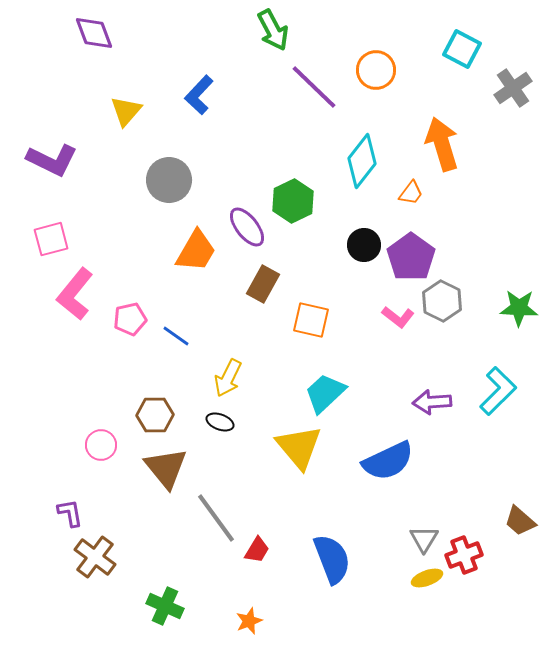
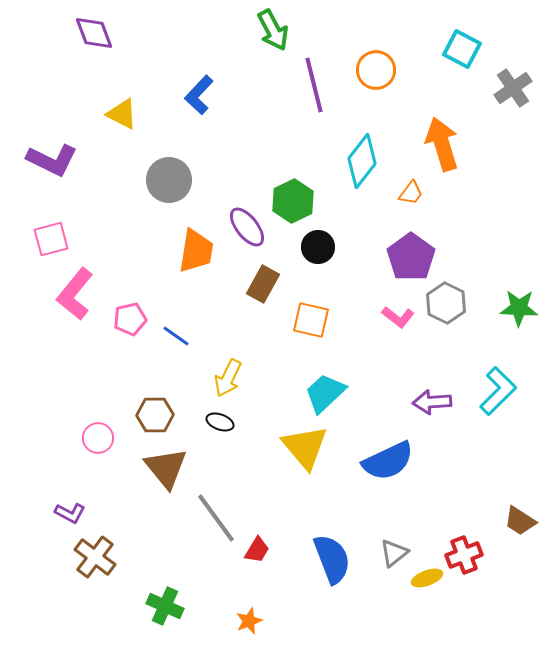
purple line at (314, 87): moved 2 px up; rotated 32 degrees clockwise
yellow triangle at (126, 111): moved 4 px left, 3 px down; rotated 44 degrees counterclockwise
black circle at (364, 245): moved 46 px left, 2 px down
orange trapezoid at (196, 251): rotated 21 degrees counterclockwise
gray hexagon at (442, 301): moved 4 px right, 2 px down
pink circle at (101, 445): moved 3 px left, 7 px up
yellow triangle at (299, 447): moved 6 px right
purple L-shape at (70, 513): rotated 128 degrees clockwise
brown trapezoid at (520, 521): rotated 8 degrees counterclockwise
gray triangle at (424, 539): moved 30 px left, 14 px down; rotated 20 degrees clockwise
